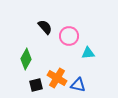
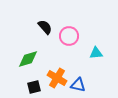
cyan triangle: moved 8 px right
green diamond: moved 2 px right; rotated 45 degrees clockwise
black square: moved 2 px left, 2 px down
